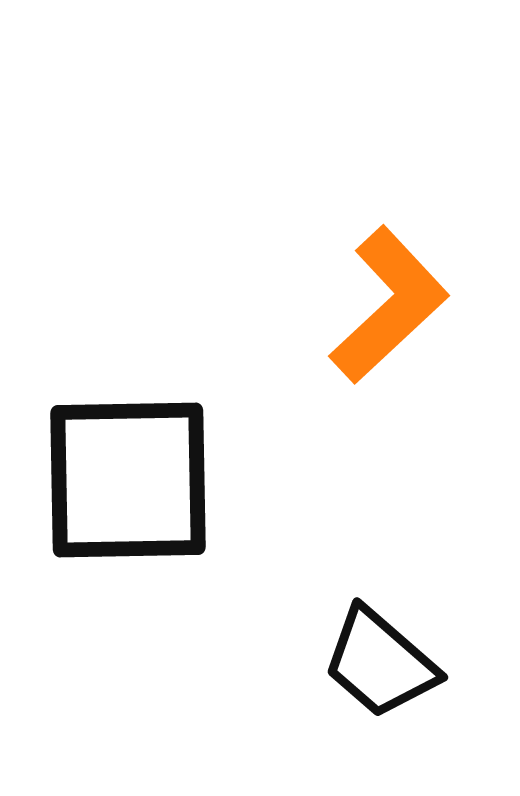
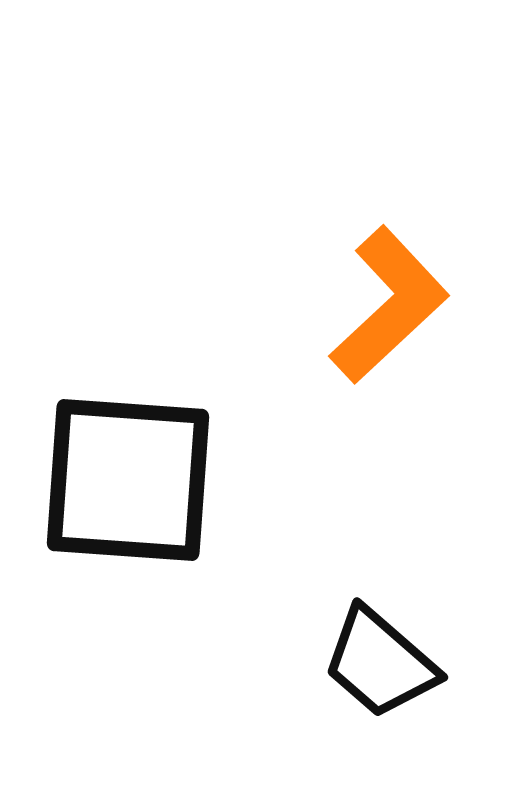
black square: rotated 5 degrees clockwise
